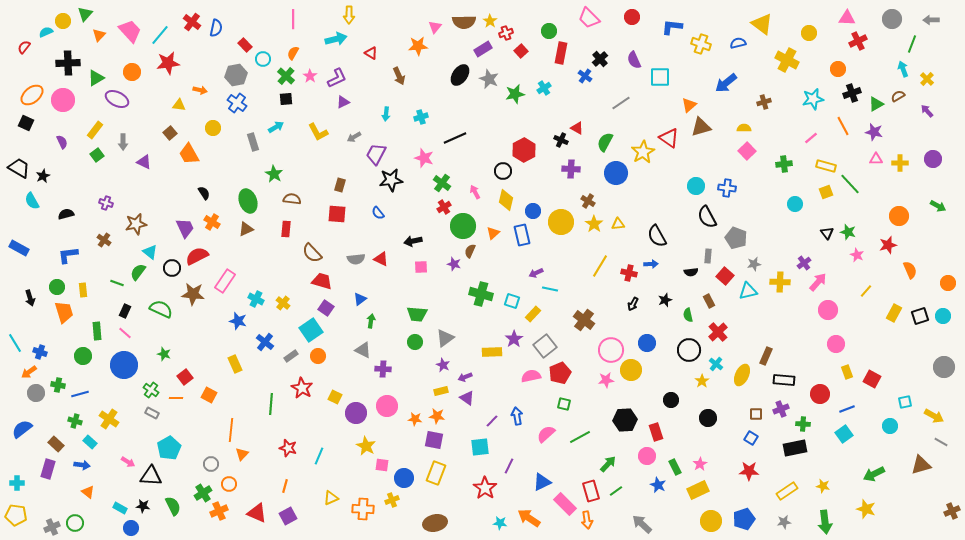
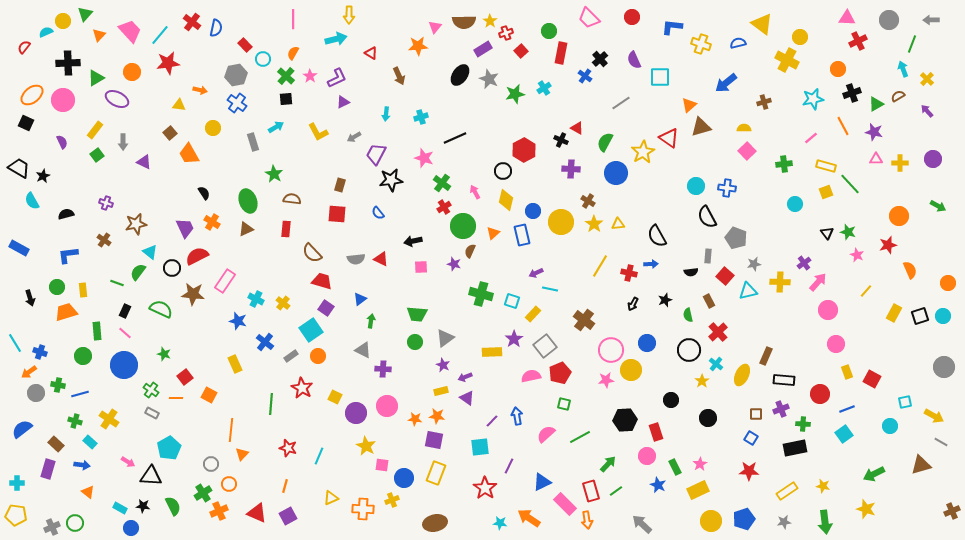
gray circle at (892, 19): moved 3 px left, 1 px down
yellow circle at (809, 33): moved 9 px left, 4 px down
orange trapezoid at (64, 312): moved 2 px right; rotated 90 degrees counterclockwise
